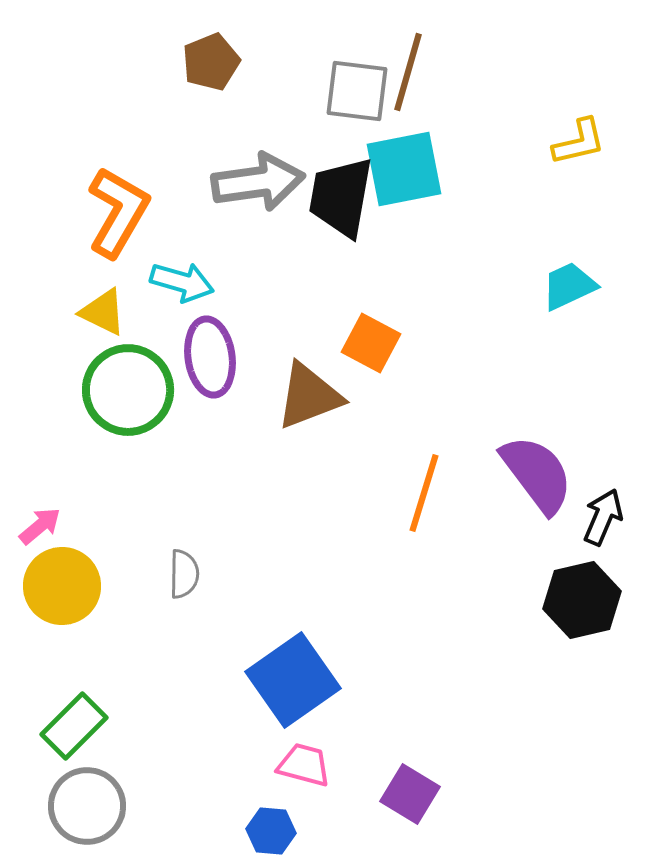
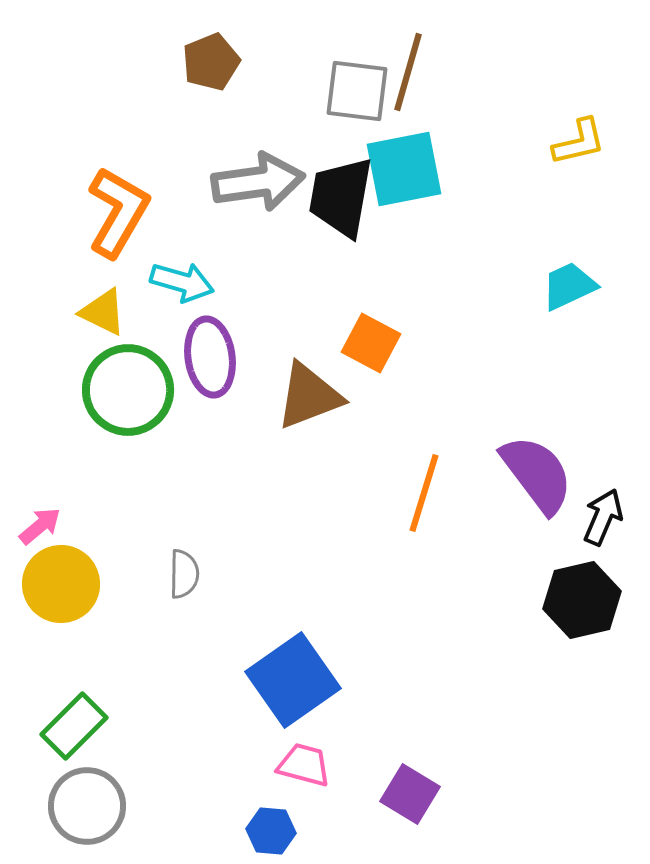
yellow circle: moved 1 px left, 2 px up
